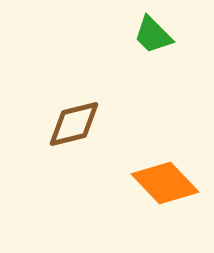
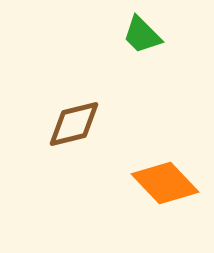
green trapezoid: moved 11 px left
